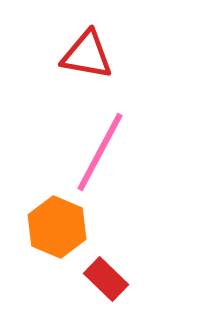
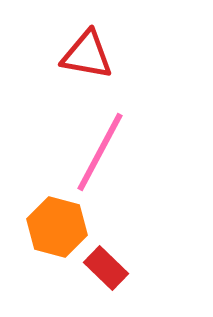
orange hexagon: rotated 8 degrees counterclockwise
red rectangle: moved 11 px up
